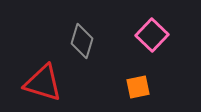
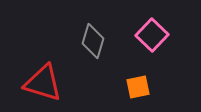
gray diamond: moved 11 px right
